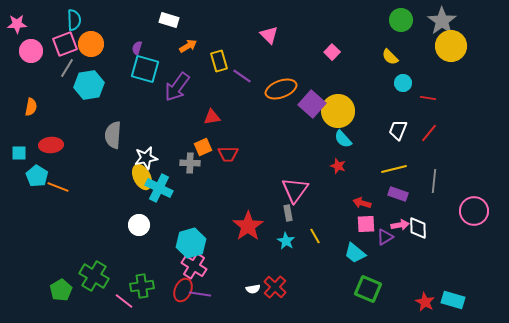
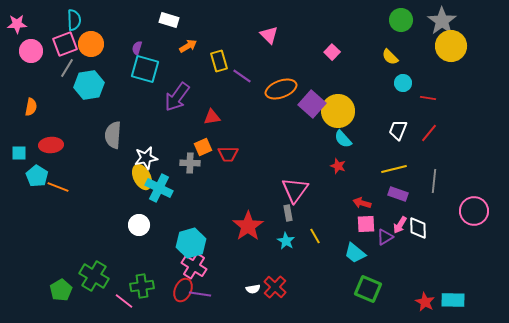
purple arrow at (177, 87): moved 10 px down
pink arrow at (400, 225): rotated 132 degrees clockwise
cyan rectangle at (453, 300): rotated 15 degrees counterclockwise
